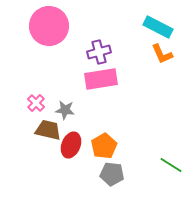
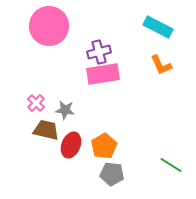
orange L-shape: moved 1 px left, 11 px down
pink rectangle: moved 2 px right, 5 px up
brown trapezoid: moved 2 px left
